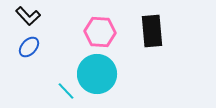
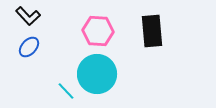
pink hexagon: moved 2 px left, 1 px up
